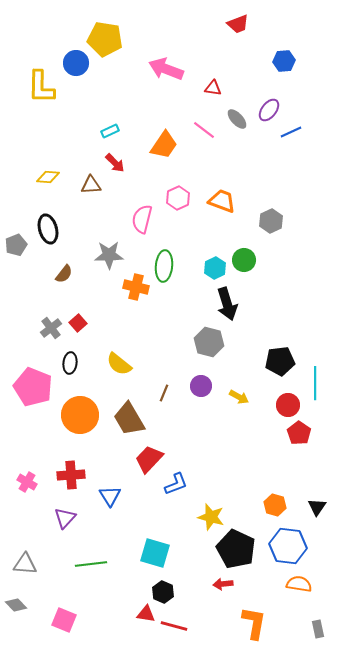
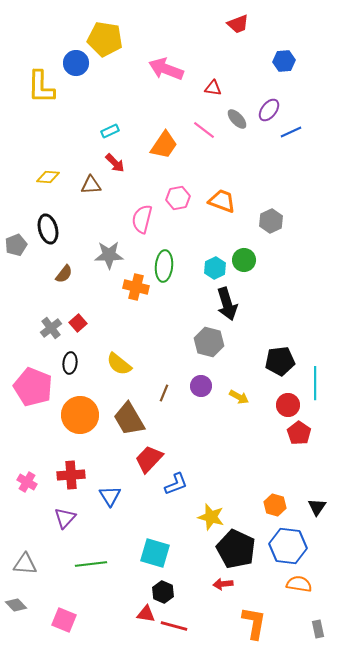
pink hexagon at (178, 198): rotated 15 degrees clockwise
